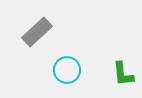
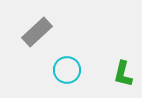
green L-shape: rotated 20 degrees clockwise
